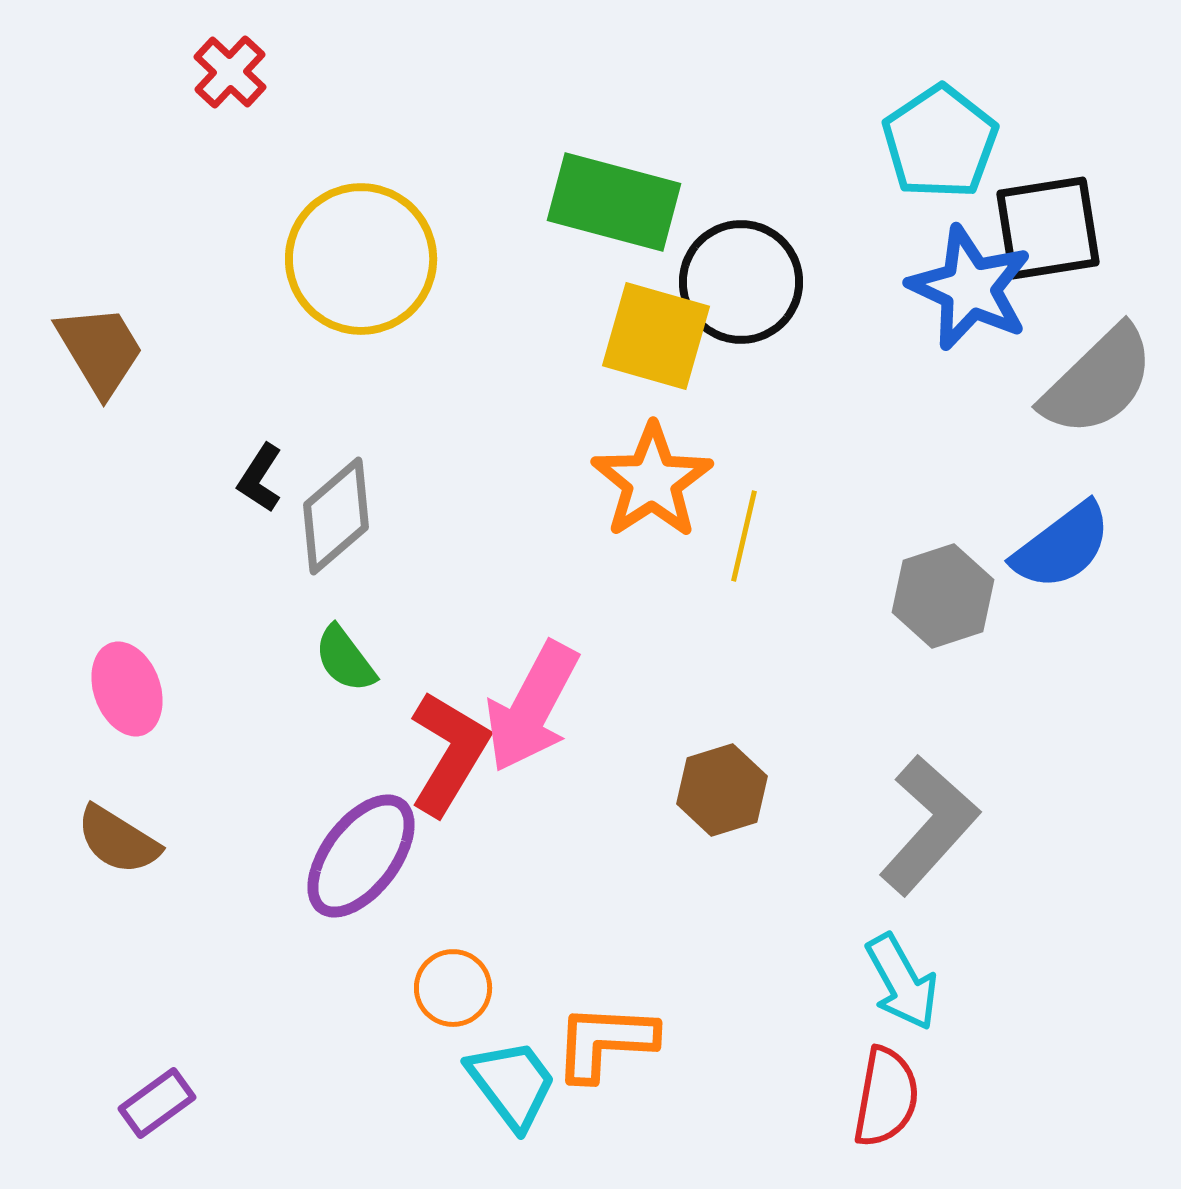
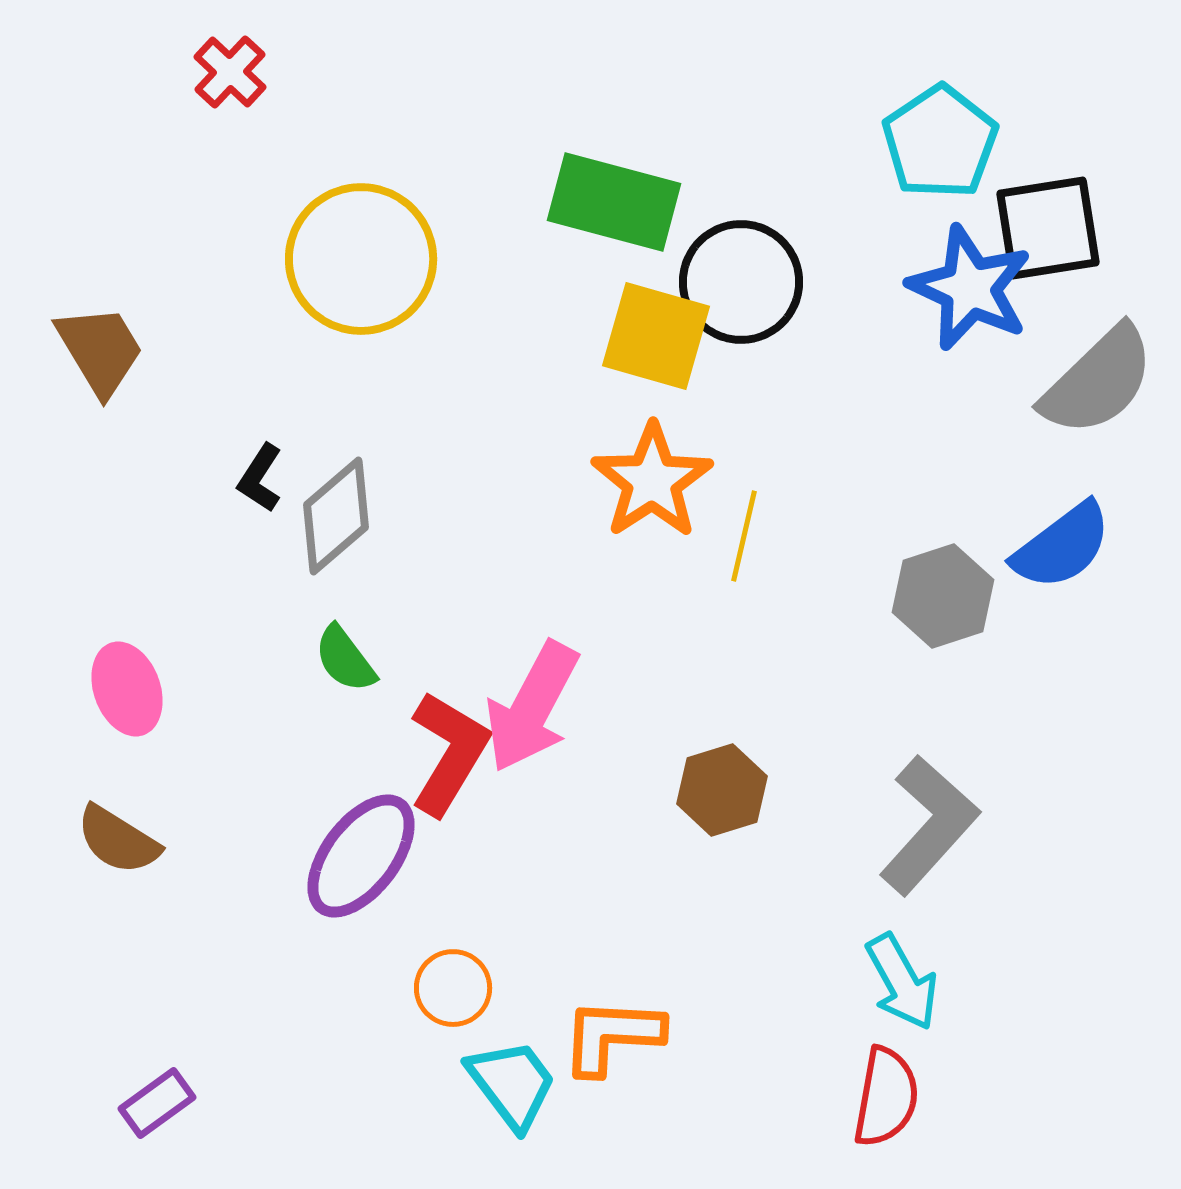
orange L-shape: moved 7 px right, 6 px up
